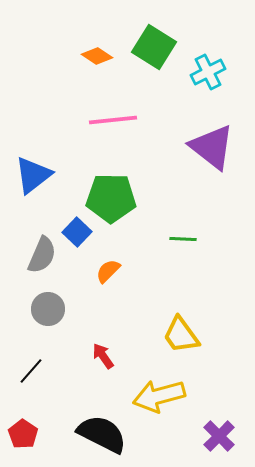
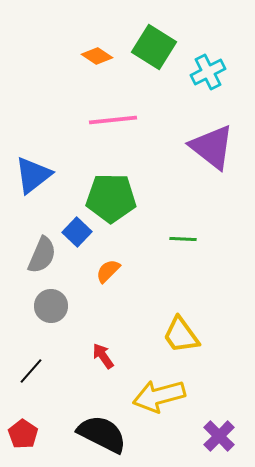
gray circle: moved 3 px right, 3 px up
